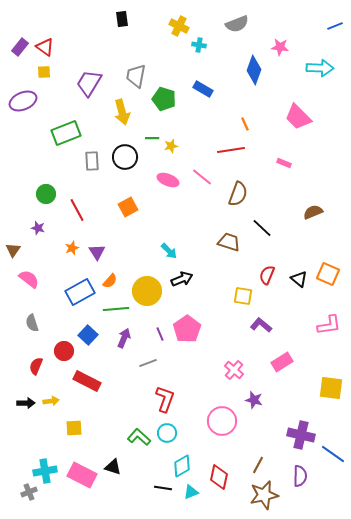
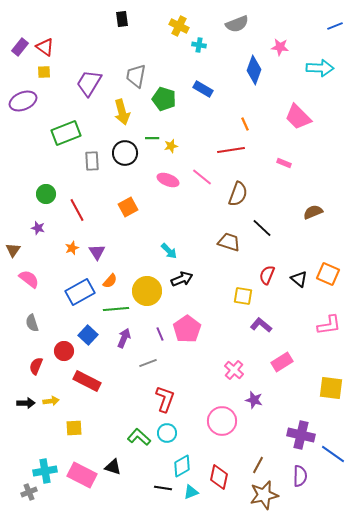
black circle at (125, 157): moved 4 px up
